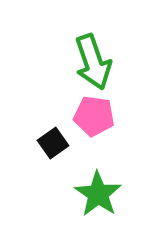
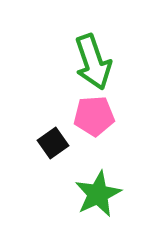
pink pentagon: rotated 12 degrees counterclockwise
green star: rotated 12 degrees clockwise
